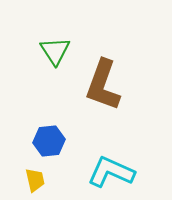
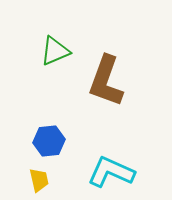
green triangle: rotated 40 degrees clockwise
brown L-shape: moved 3 px right, 4 px up
yellow trapezoid: moved 4 px right
